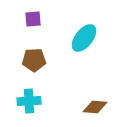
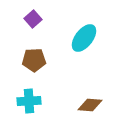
purple square: rotated 36 degrees counterclockwise
brown diamond: moved 5 px left, 2 px up
